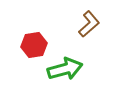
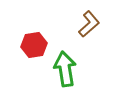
green arrow: rotated 84 degrees counterclockwise
